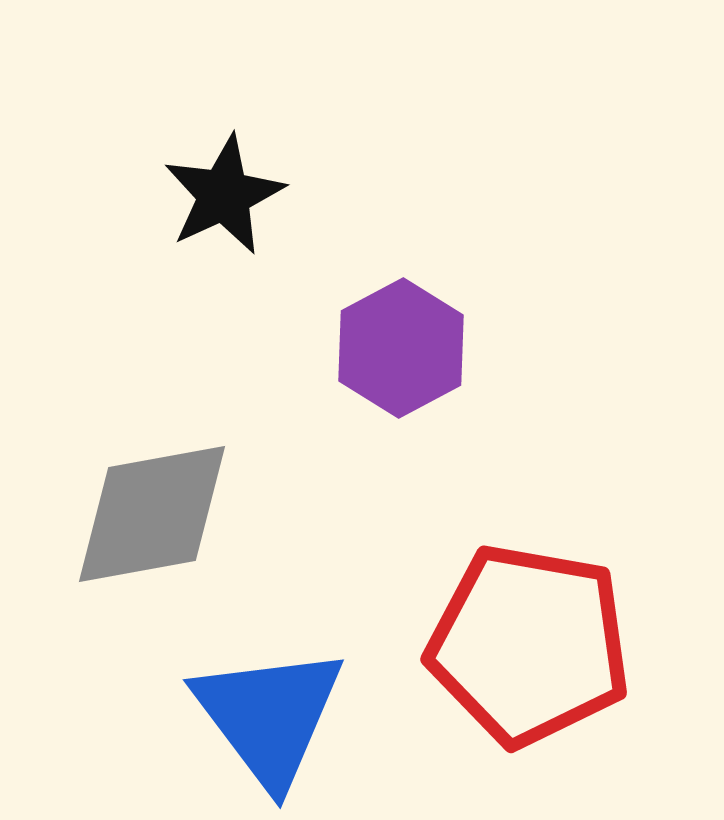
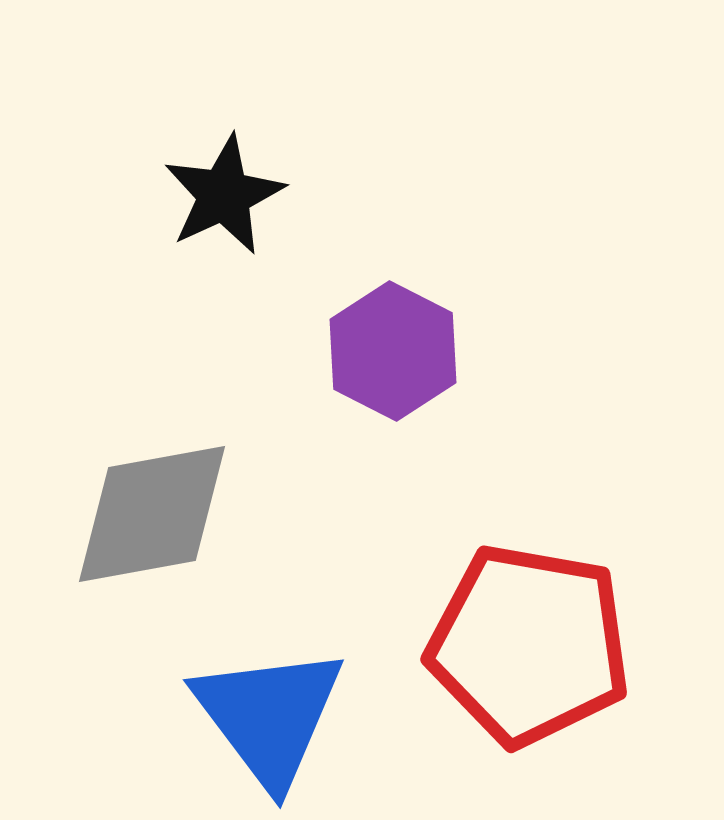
purple hexagon: moved 8 px left, 3 px down; rotated 5 degrees counterclockwise
